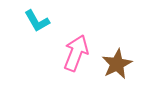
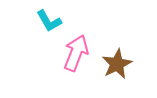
cyan L-shape: moved 12 px right
